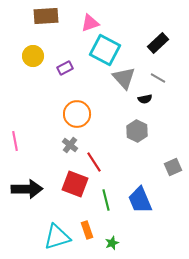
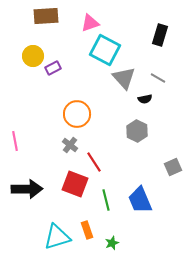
black rectangle: moved 2 px right, 8 px up; rotated 30 degrees counterclockwise
purple rectangle: moved 12 px left
